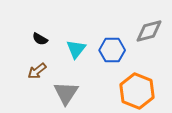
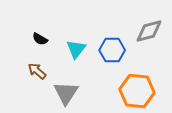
brown arrow: rotated 78 degrees clockwise
orange hexagon: rotated 16 degrees counterclockwise
